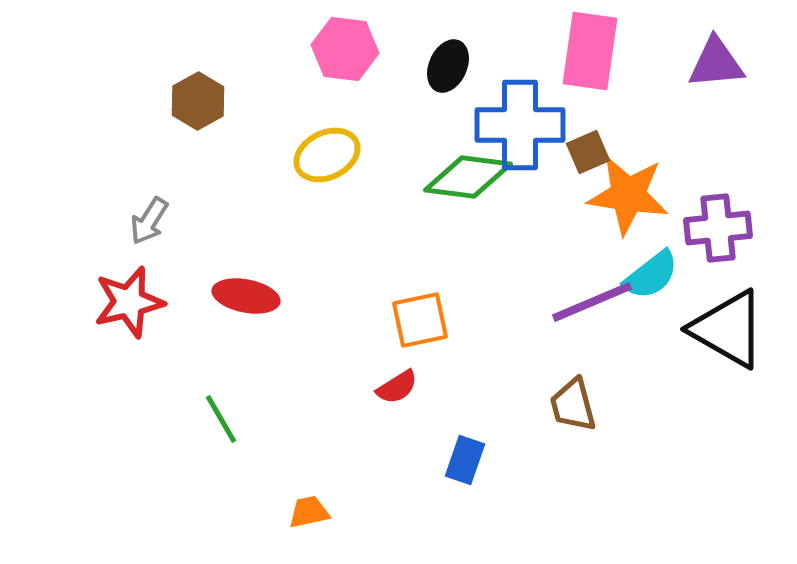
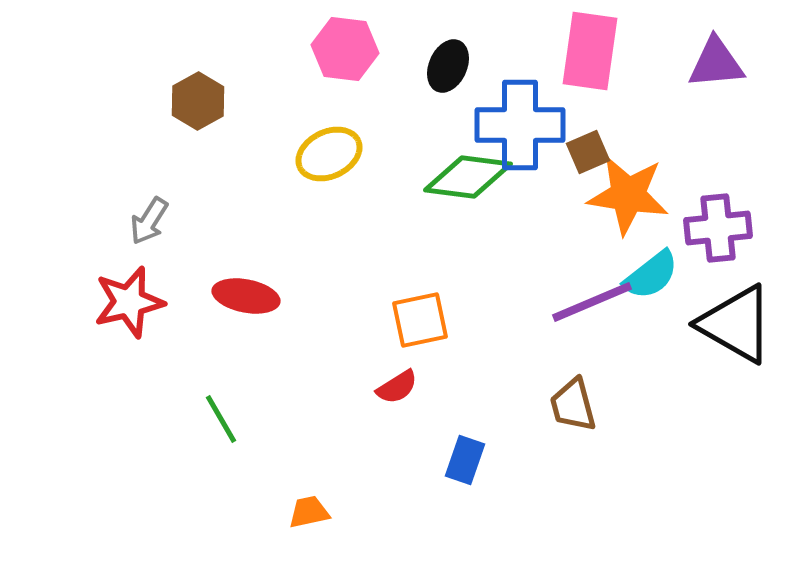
yellow ellipse: moved 2 px right, 1 px up
black triangle: moved 8 px right, 5 px up
